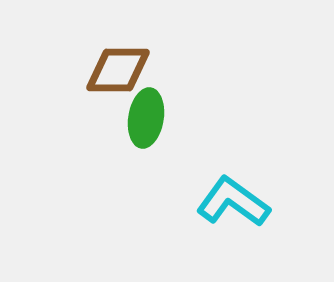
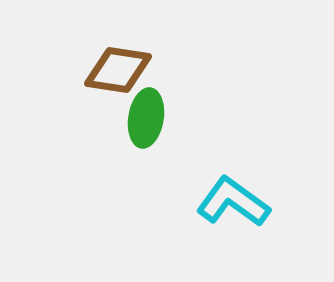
brown diamond: rotated 8 degrees clockwise
